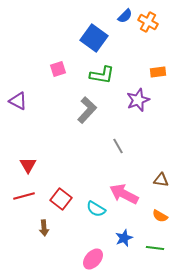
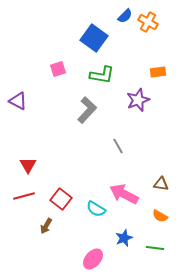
brown triangle: moved 4 px down
brown arrow: moved 2 px right, 2 px up; rotated 35 degrees clockwise
